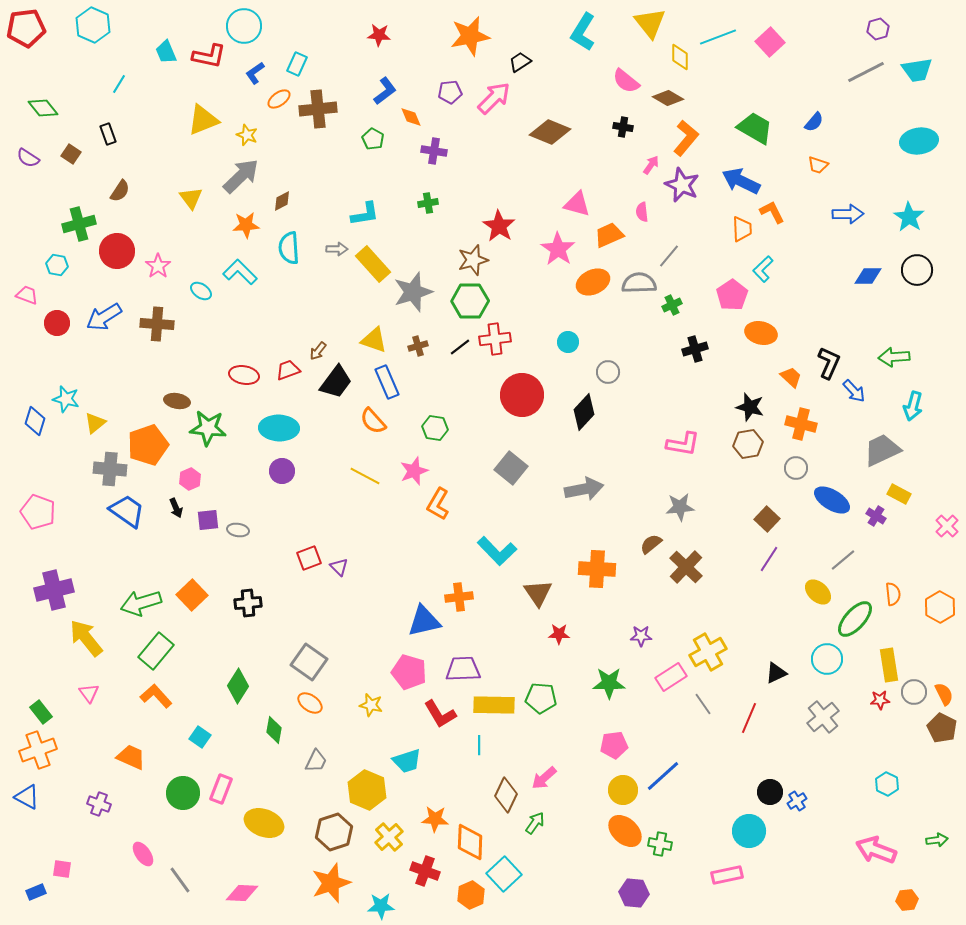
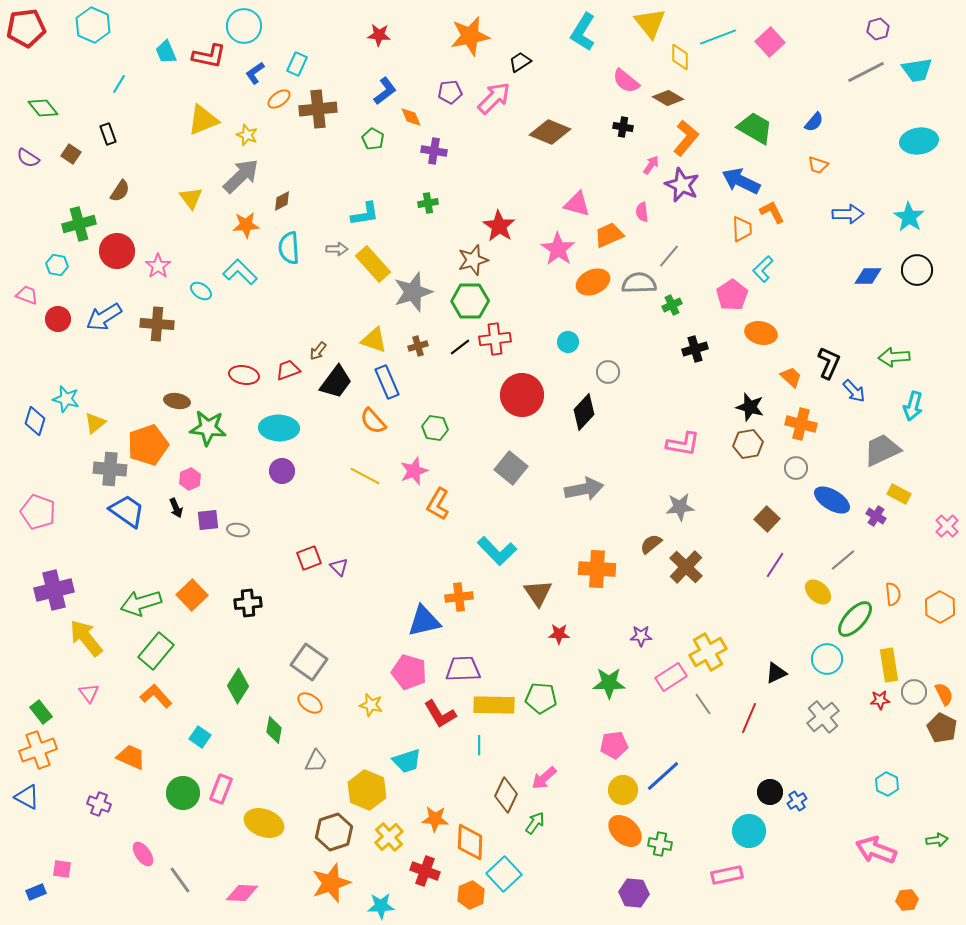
red circle at (57, 323): moved 1 px right, 4 px up
purple line at (769, 559): moved 6 px right, 6 px down
